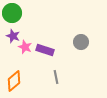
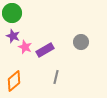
purple rectangle: rotated 48 degrees counterclockwise
gray line: rotated 24 degrees clockwise
